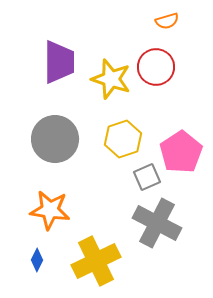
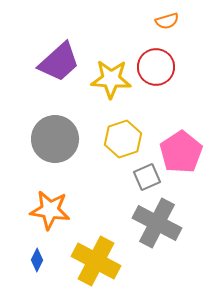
purple trapezoid: rotated 48 degrees clockwise
yellow star: rotated 15 degrees counterclockwise
yellow cross: rotated 36 degrees counterclockwise
